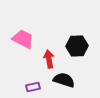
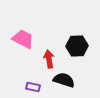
purple rectangle: rotated 24 degrees clockwise
